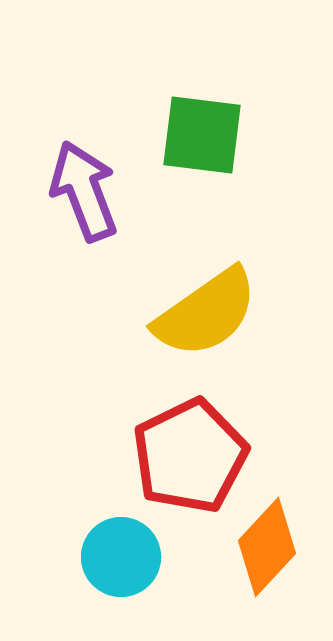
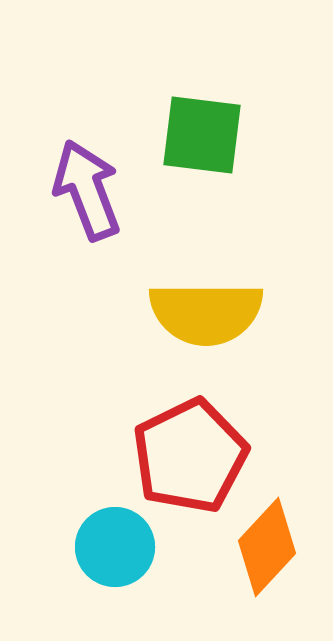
purple arrow: moved 3 px right, 1 px up
yellow semicircle: rotated 35 degrees clockwise
cyan circle: moved 6 px left, 10 px up
